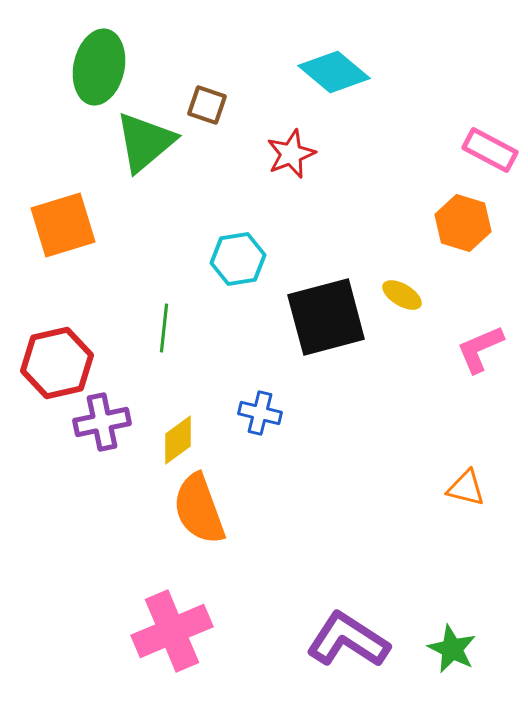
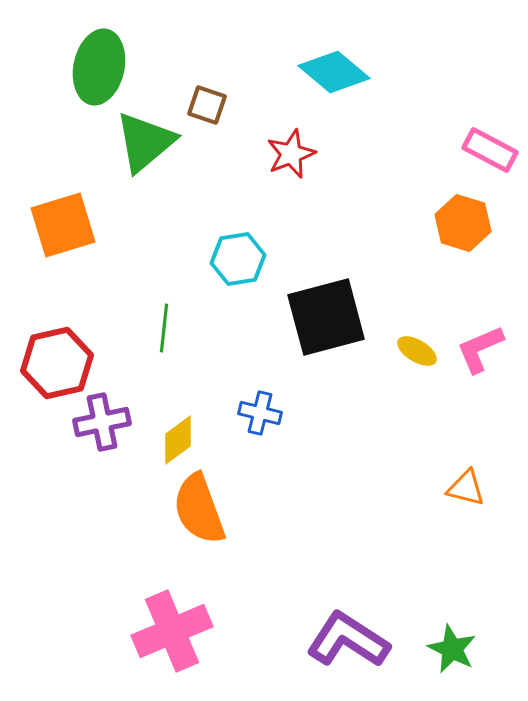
yellow ellipse: moved 15 px right, 56 px down
